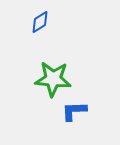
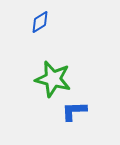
green star: rotated 9 degrees clockwise
